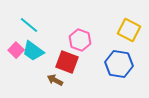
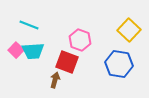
cyan line: rotated 18 degrees counterclockwise
yellow square: rotated 15 degrees clockwise
cyan trapezoid: rotated 40 degrees counterclockwise
brown arrow: rotated 77 degrees clockwise
